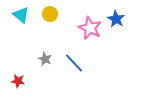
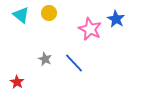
yellow circle: moved 1 px left, 1 px up
pink star: moved 1 px down
red star: moved 1 px left, 1 px down; rotated 24 degrees clockwise
